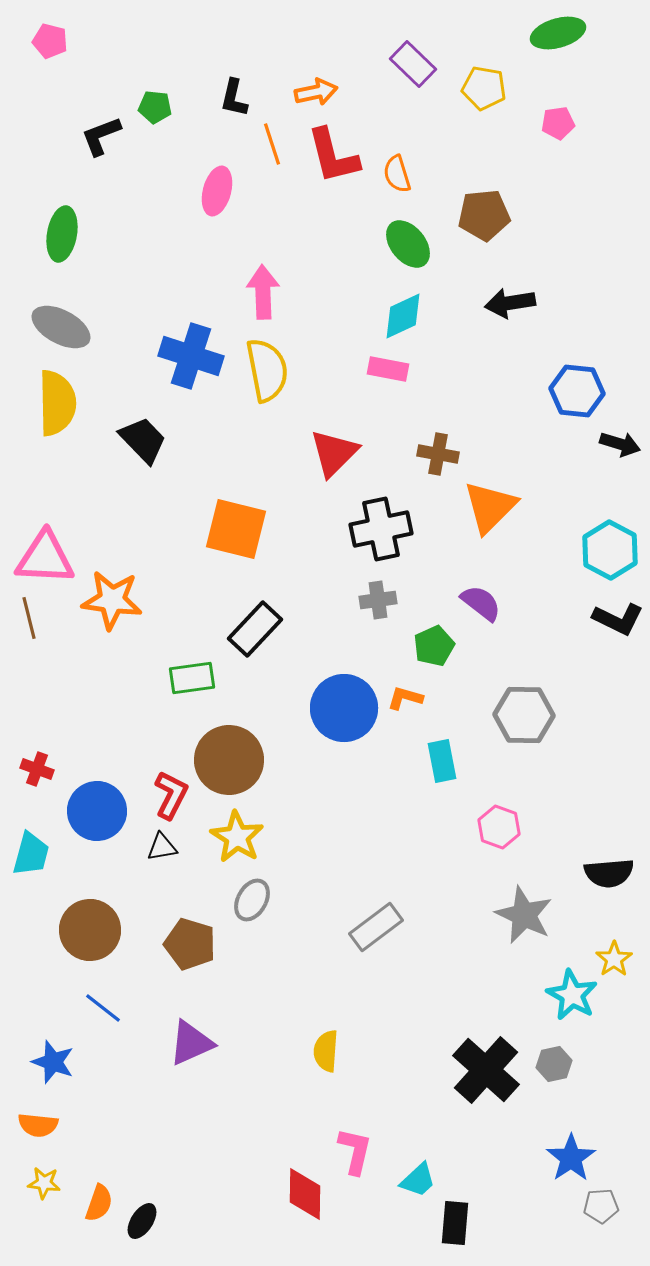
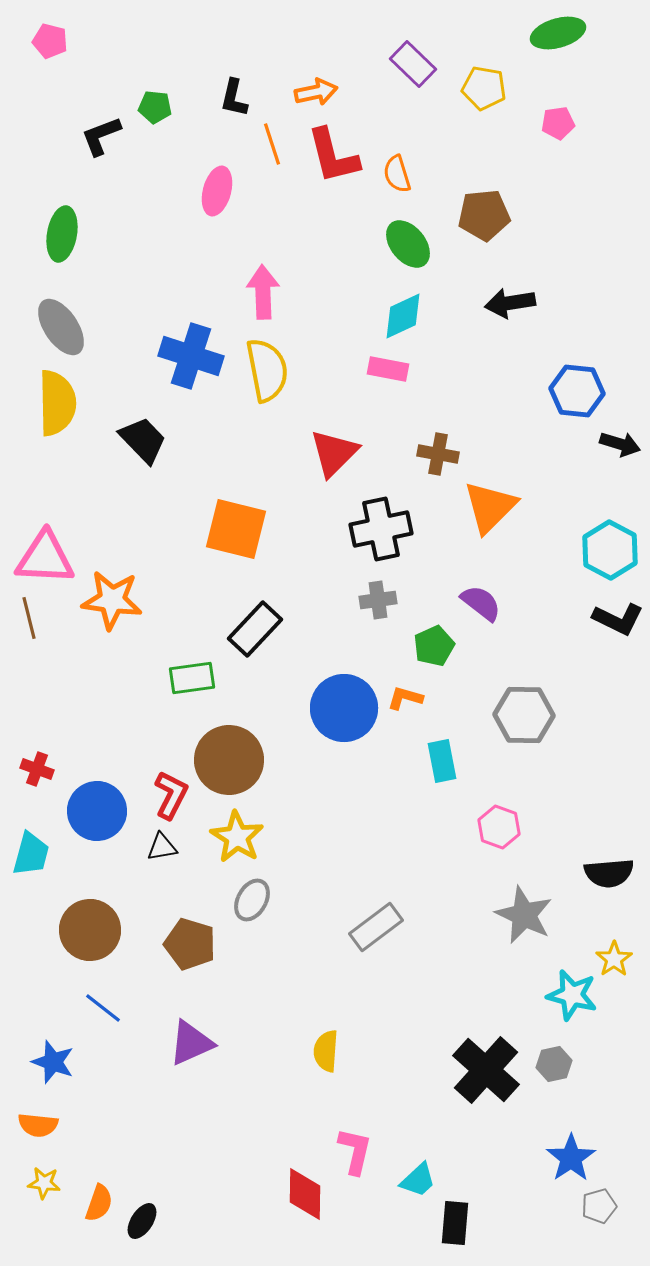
gray ellipse at (61, 327): rotated 28 degrees clockwise
cyan star at (572, 995): rotated 15 degrees counterclockwise
gray pentagon at (601, 1206): moved 2 px left; rotated 12 degrees counterclockwise
